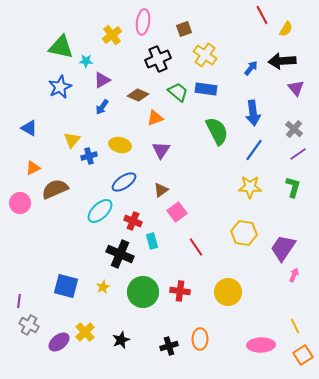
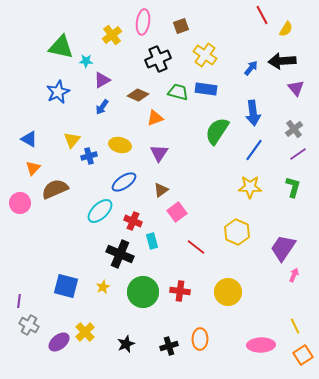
brown square at (184, 29): moved 3 px left, 3 px up
blue star at (60, 87): moved 2 px left, 5 px down
green trapezoid at (178, 92): rotated 25 degrees counterclockwise
blue triangle at (29, 128): moved 11 px down
gray cross at (294, 129): rotated 12 degrees clockwise
green semicircle at (217, 131): rotated 120 degrees counterclockwise
purple triangle at (161, 150): moved 2 px left, 3 px down
orange triangle at (33, 168): rotated 21 degrees counterclockwise
yellow hexagon at (244, 233): moved 7 px left, 1 px up; rotated 15 degrees clockwise
red line at (196, 247): rotated 18 degrees counterclockwise
black star at (121, 340): moved 5 px right, 4 px down
